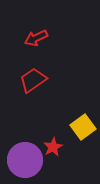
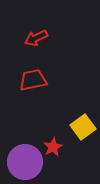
red trapezoid: rotated 24 degrees clockwise
purple circle: moved 2 px down
